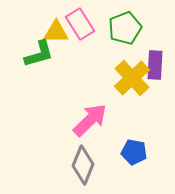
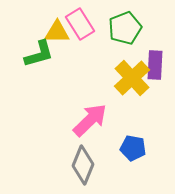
yellow triangle: moved 1 px right
blue pentagon: moved 1 px left, 4 px up
